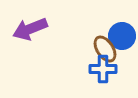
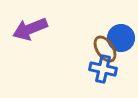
blue circle: moved 1 px left, 2 px down
blue cross: rotated 12 degrees clockwise
